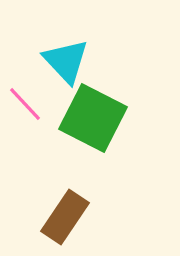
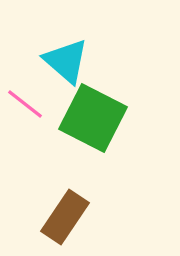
cyan triangle: rotated 6 degrees counterclockwise
pink line: rotated 9 degrees counterclockwise
